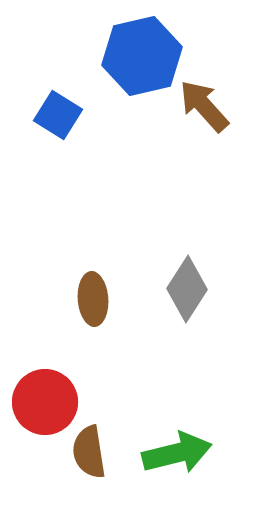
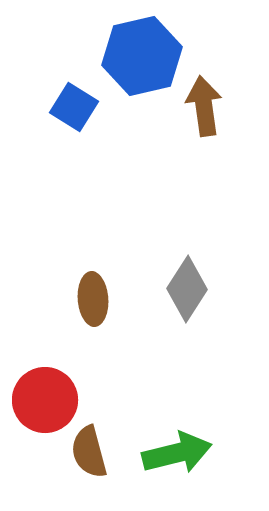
brown arrow: rotated 34 degrees clockwise
blue square: moved 16 px right, 8 px up
red circle: moved 2 px up
brown semicircle: rotated 6 degrees counterclockwise
